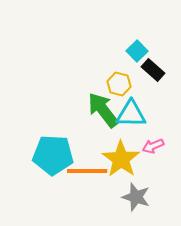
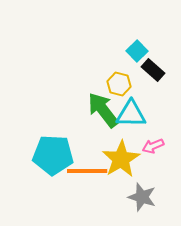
yellow star: rotated 6 degrees clockwise
gray star: moved 6 px right
